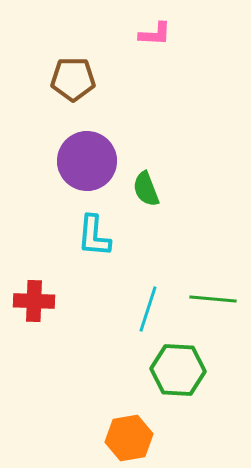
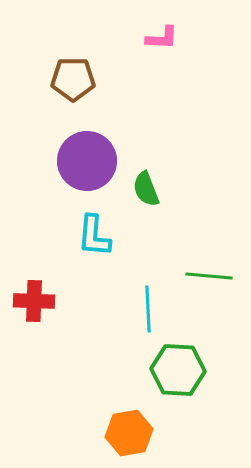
pink L-shape: moved 7 px right, 4 px down
green line: moved 4 px left, 23 px up
cyan line: rotated 21 degrees counterclockwise
orange hexagon: moved 5 px up
